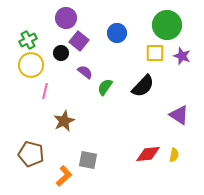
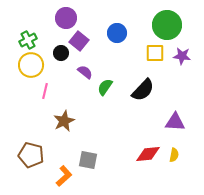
purple star: rotated 12 degrees counterclockwise
black semicircle: moved 4 px down
purple triangle: moved 4 px left, 7 px down; rotated 30 degrees counterclockwise
brown pentagon: moved 1 px down
